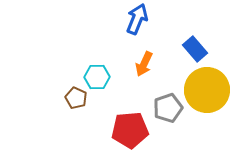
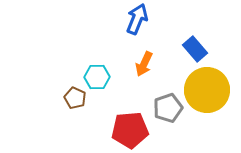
brown pentagon: moved 1 px left
